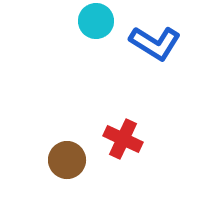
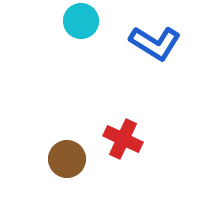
cyan circle: moved 15 px left
brown circle: moved 1 px up
